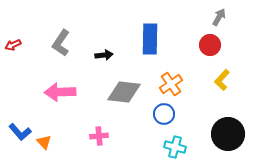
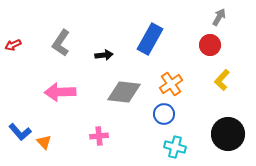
blue rectangle: rotated 28 degrees clockwise
